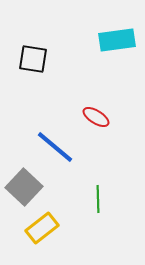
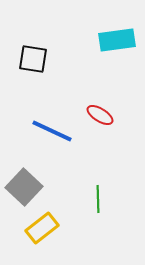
red ellipse: moved 4 px right, 2 px up
blue line: moved 3 px left, 16 px up; rotated 15 degrees counterclockwise
